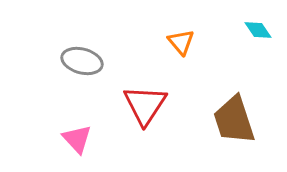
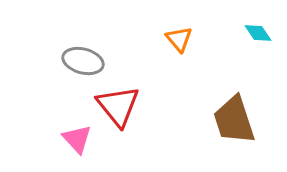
cyan diamond: moved 3 px down
orange triangle: moved 2 px left, 3 px up
gray ellipse: moved 1 px right
red triangle: moved 27 px left, 1 px down; rotated 12 degrees counterclockwise
